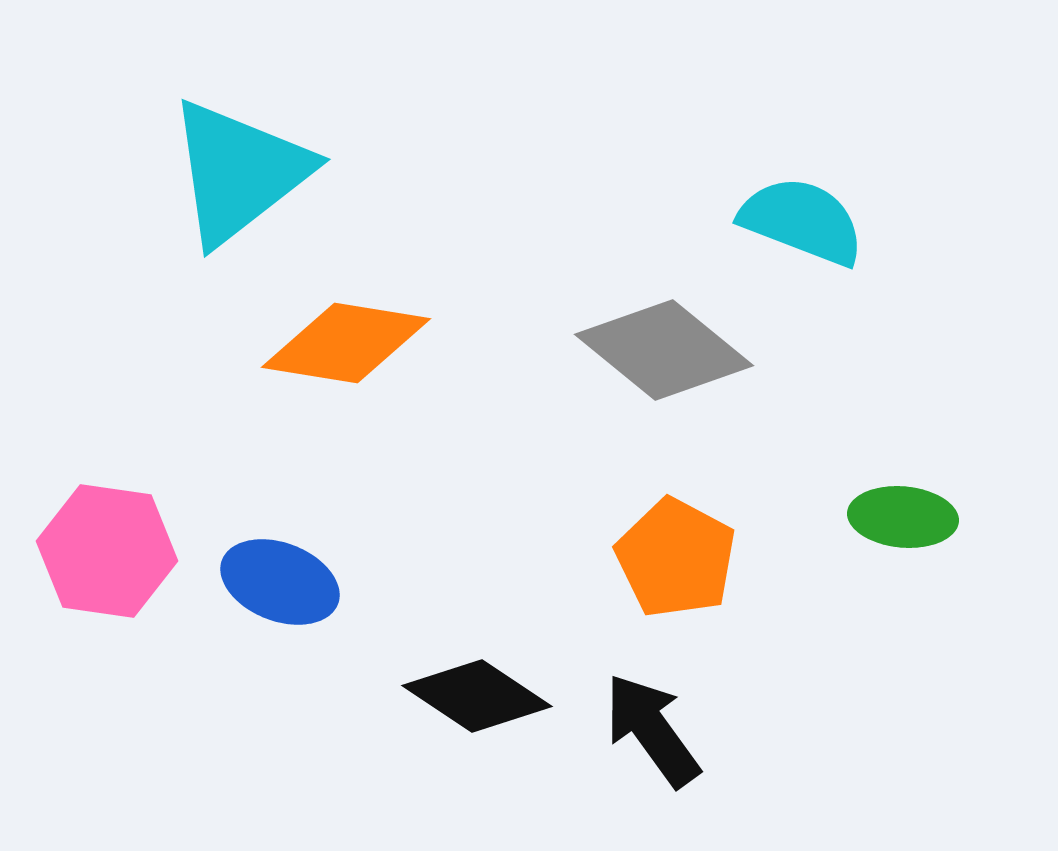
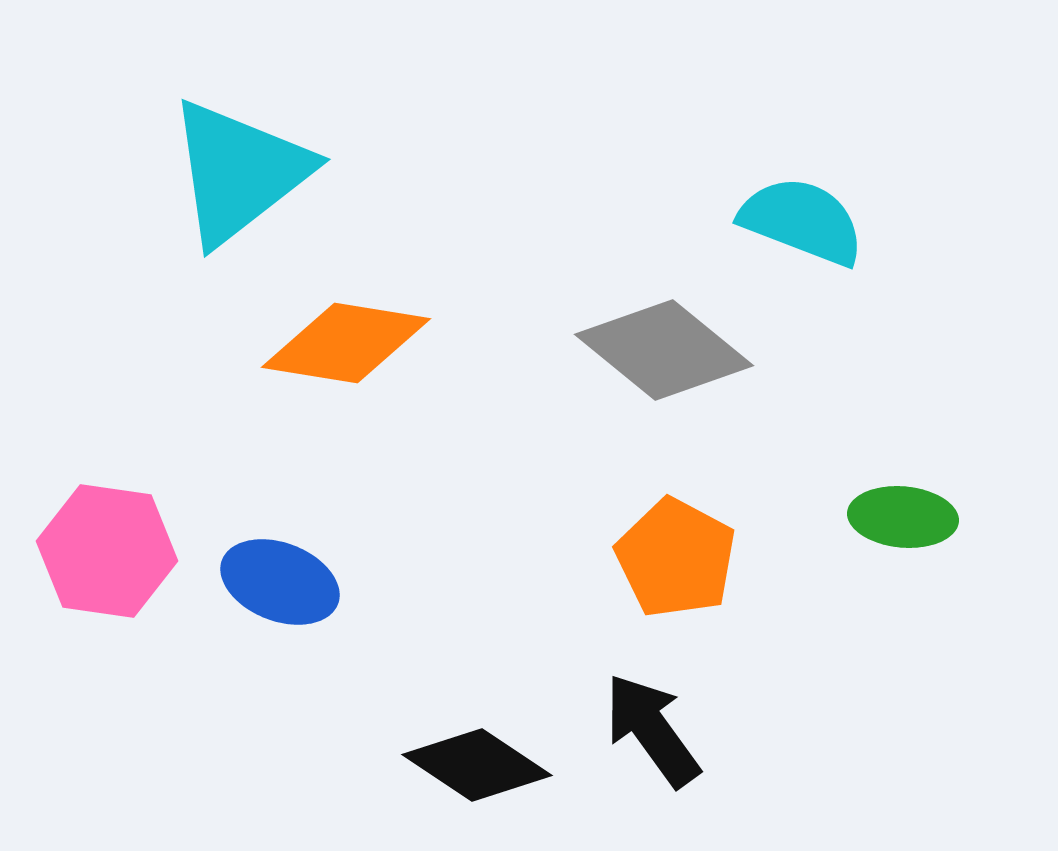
black diamond: moved 69 px down
